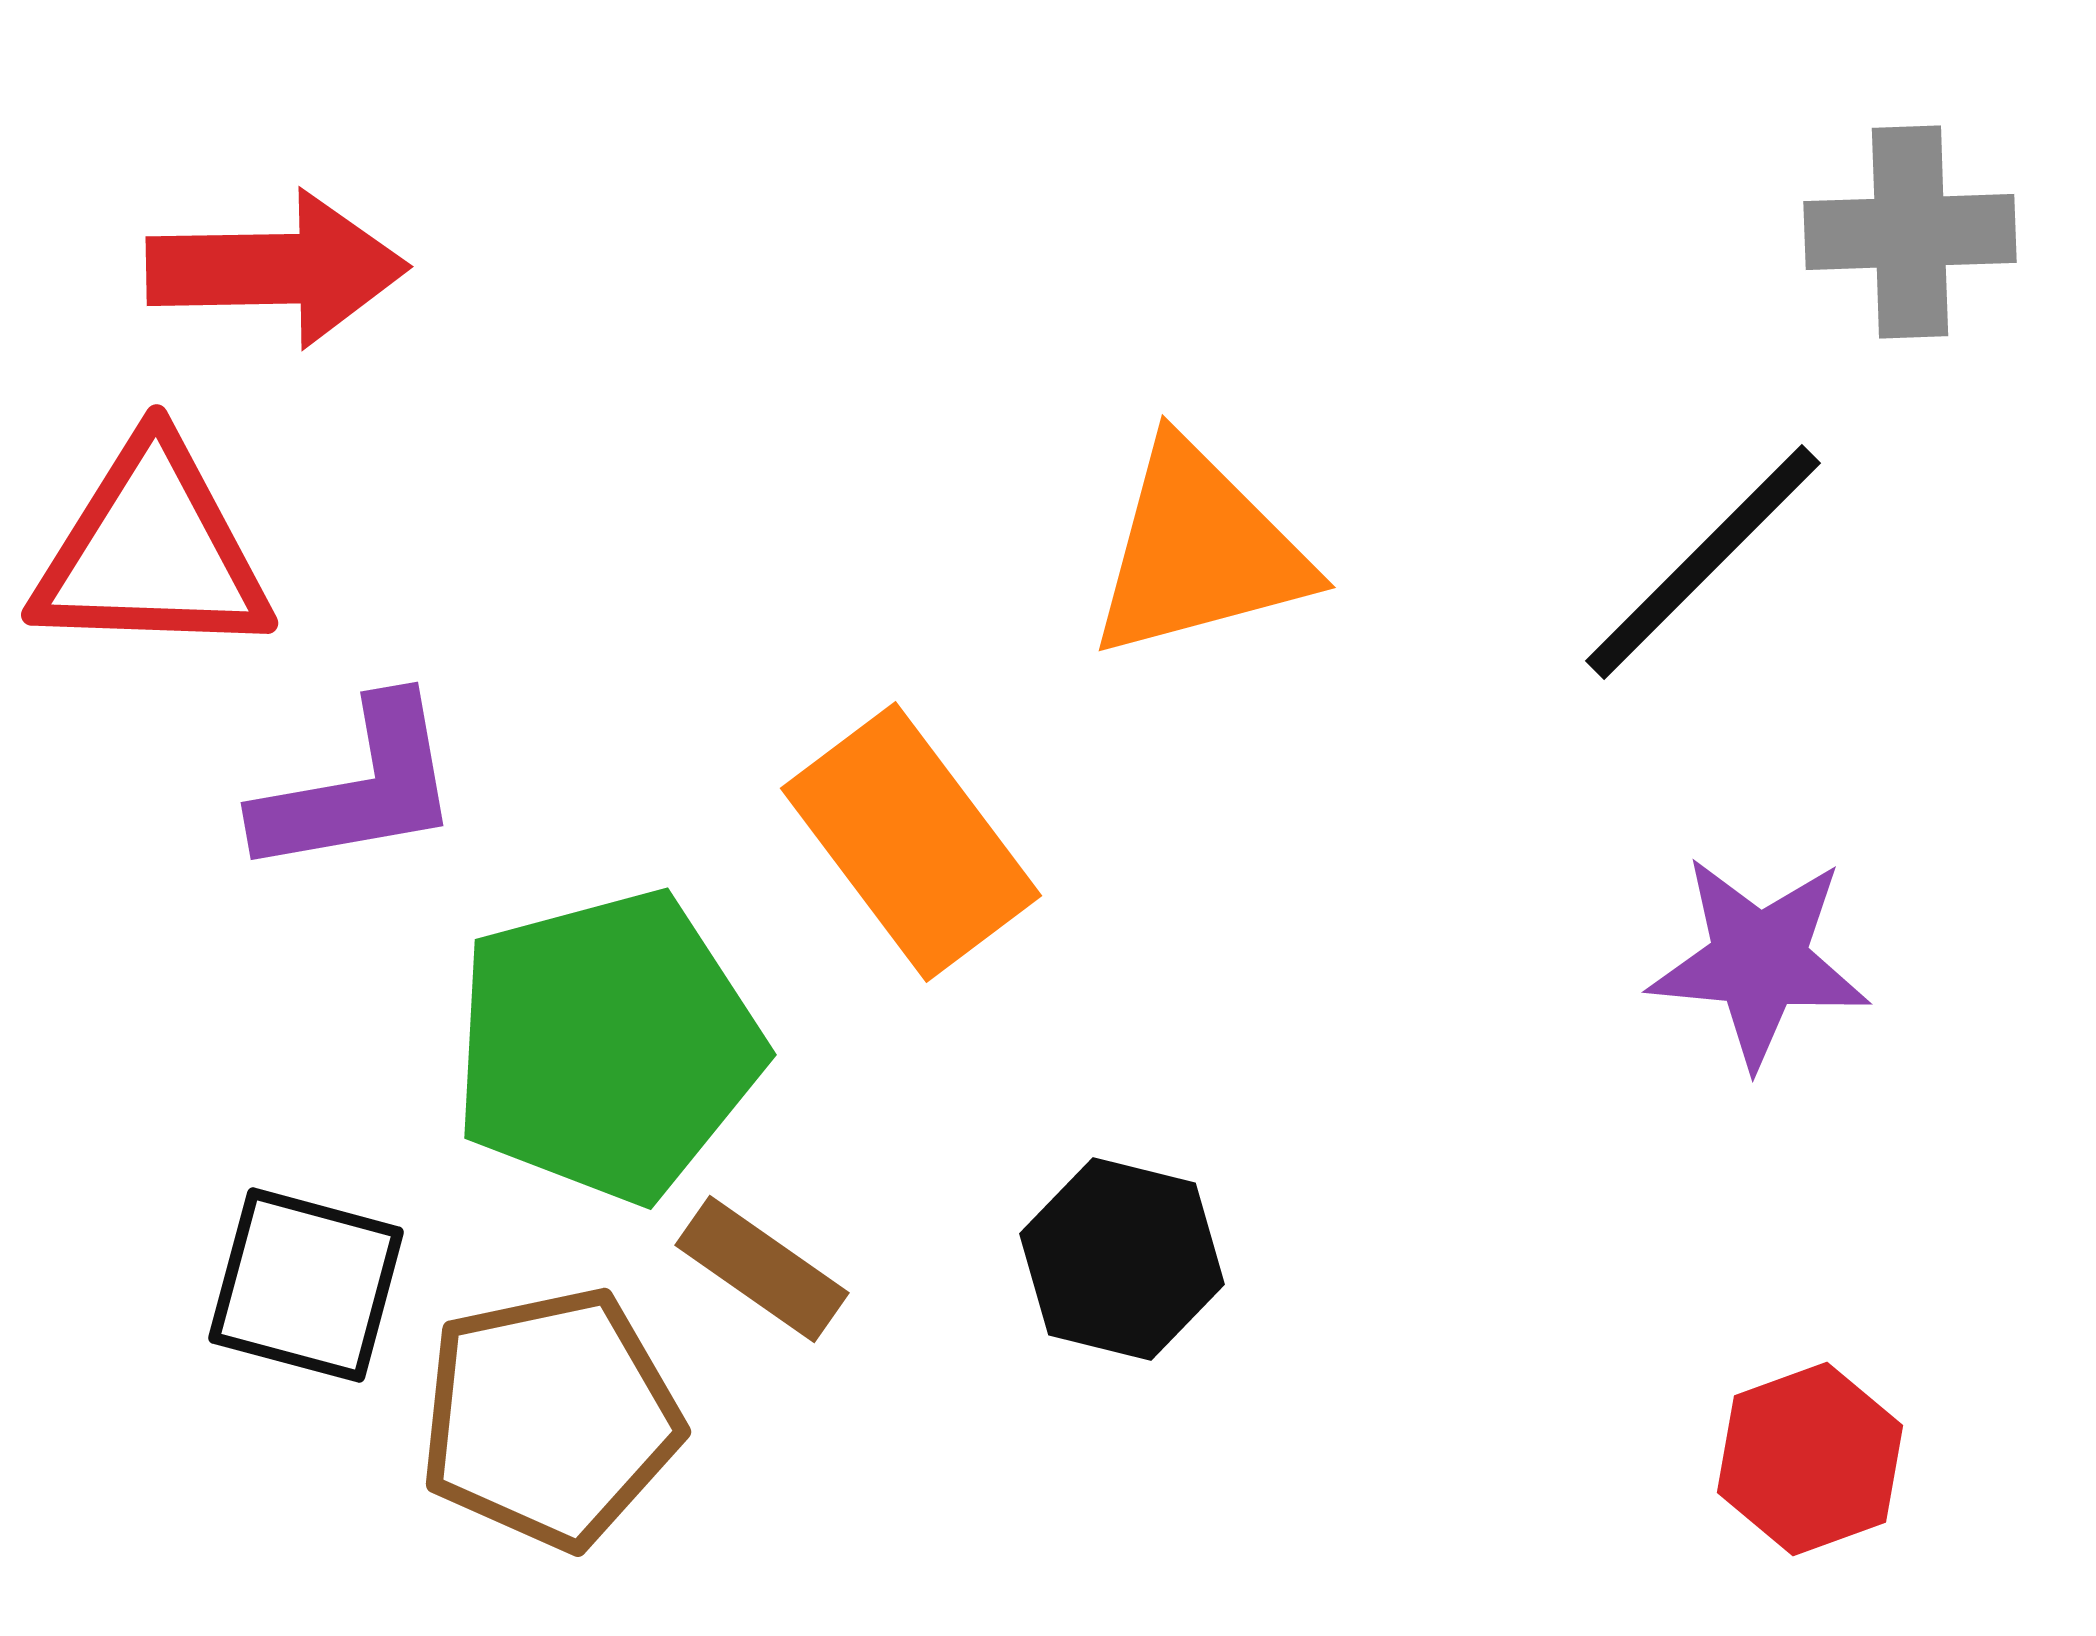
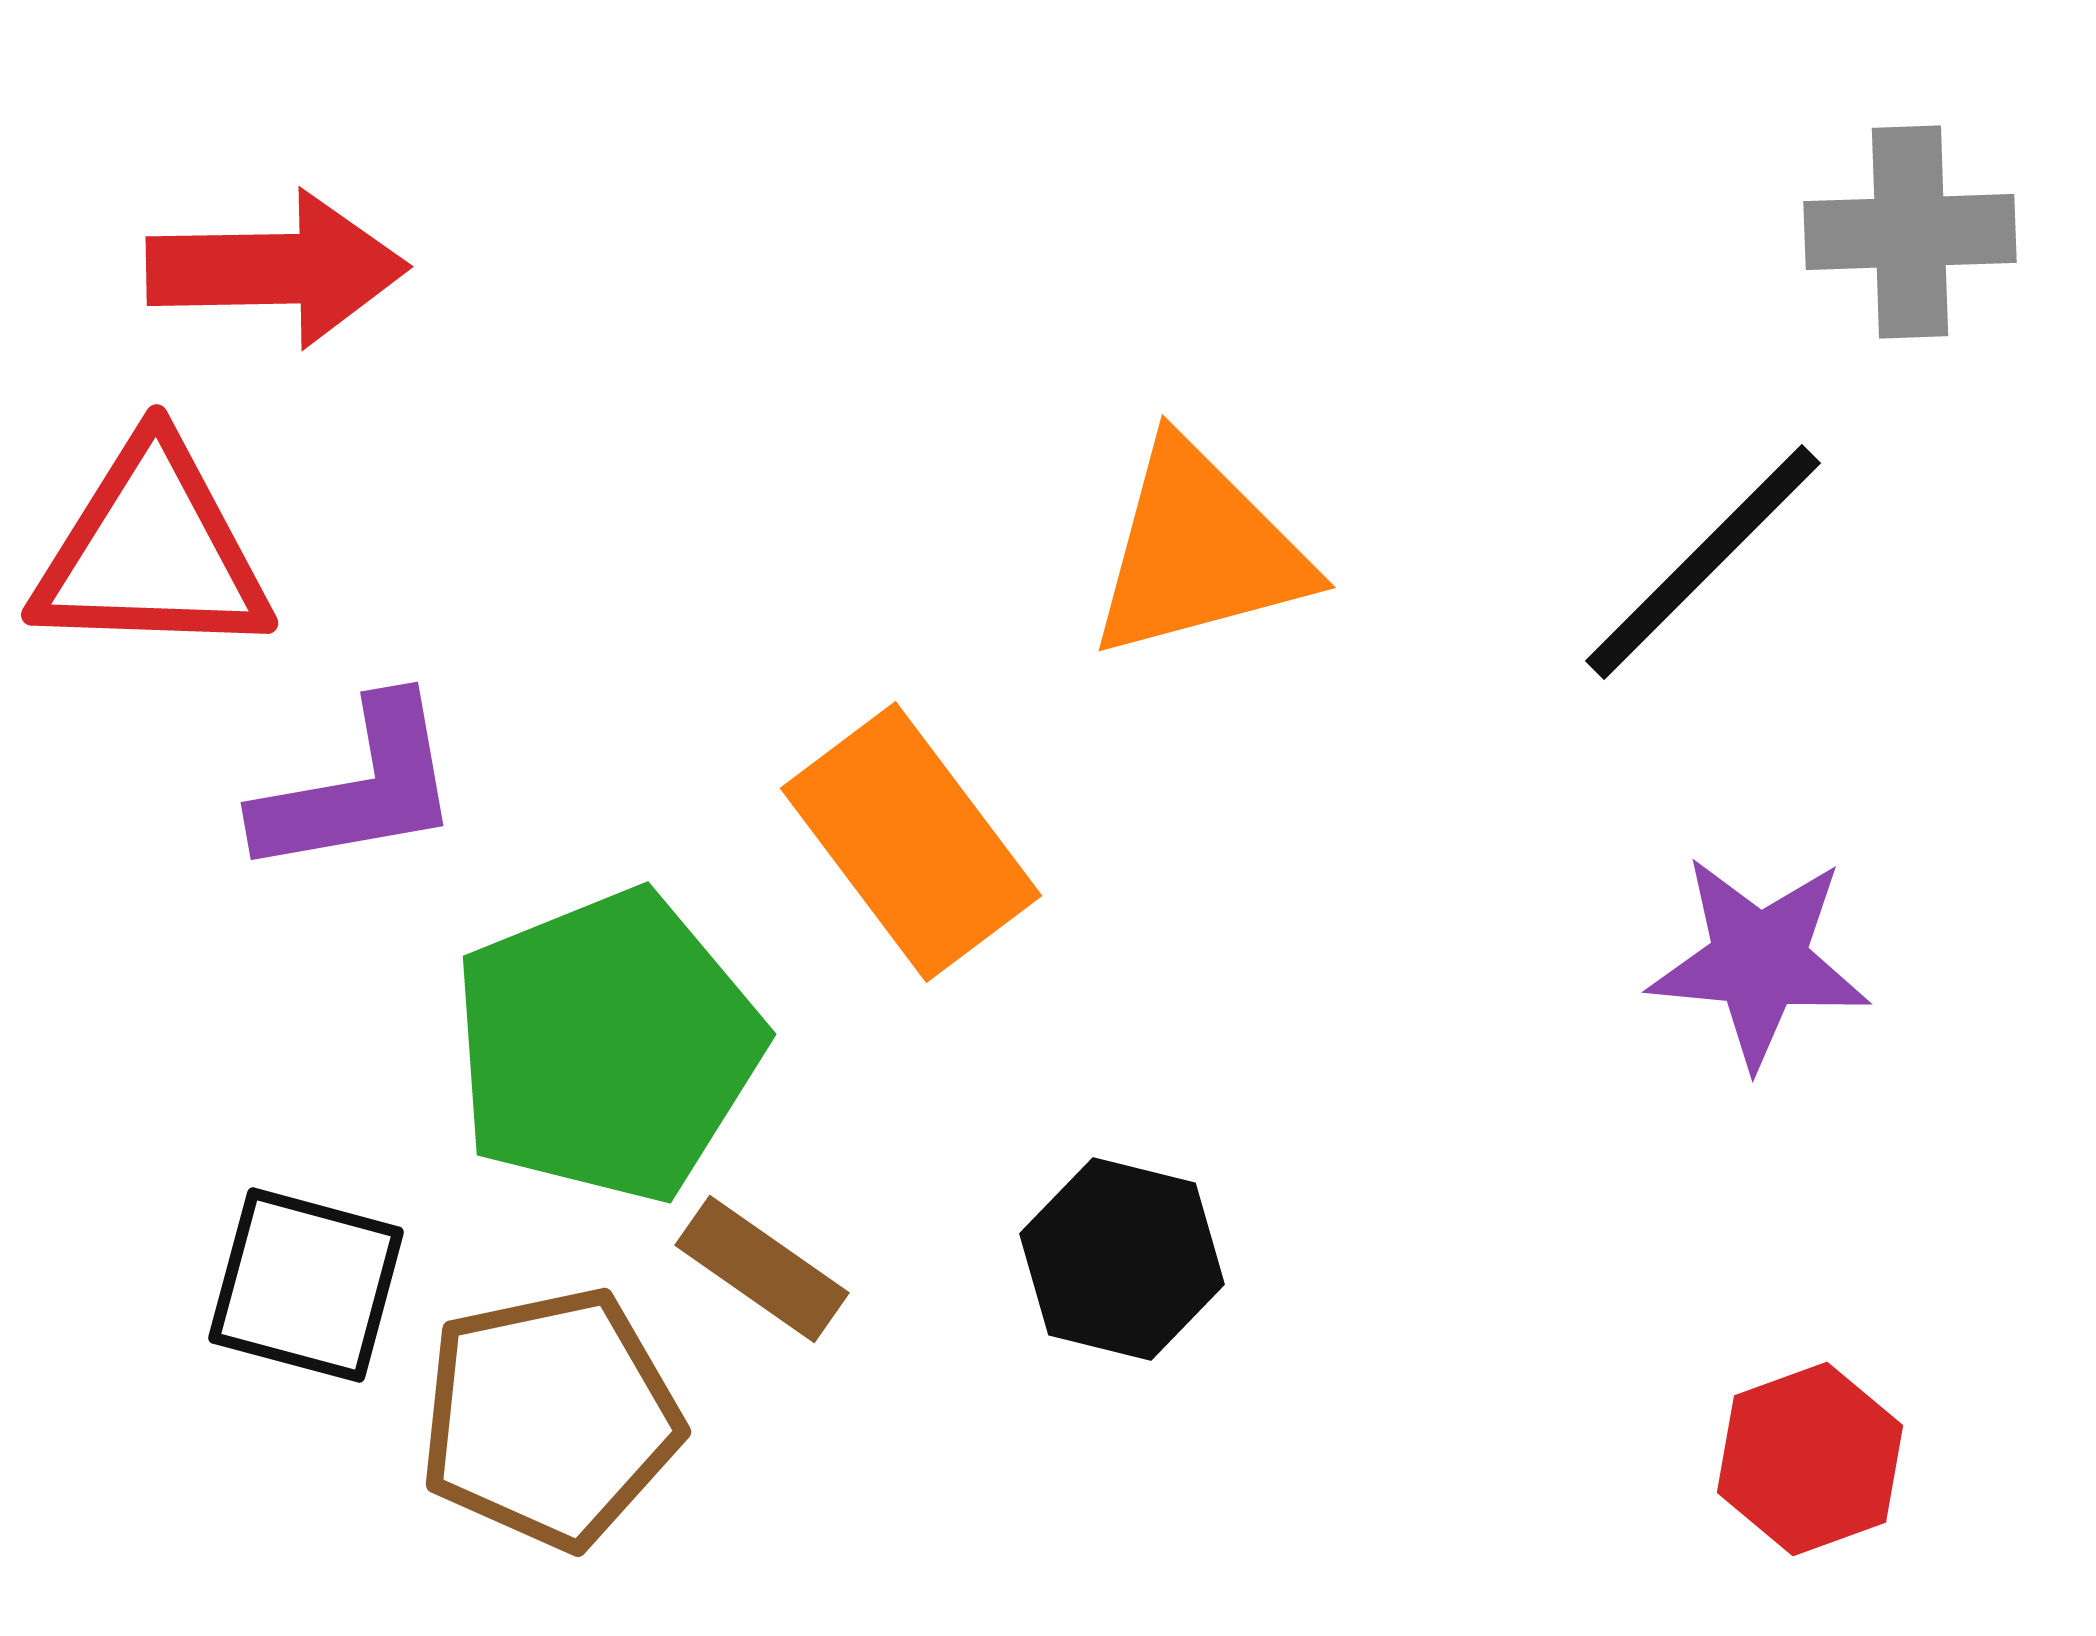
green pentagon: rotated 7 degrees counterclockwise
